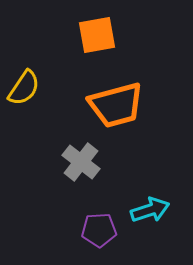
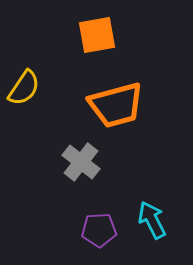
cyan arrow: moved 2 px right, 10 px down; rotated 99 degrees counterclockwise
